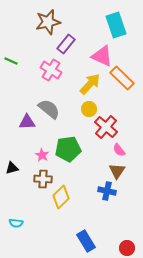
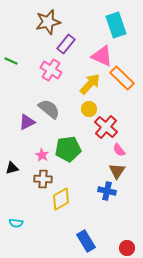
purple triangle: rotated 24 degrees counterclockwise
yellow diamond: moved 2 px down; rotated 15 degrees clockwise
